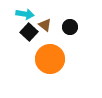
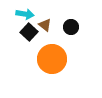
black circle: moved 1 px right
orange circle: moved 2 px right
